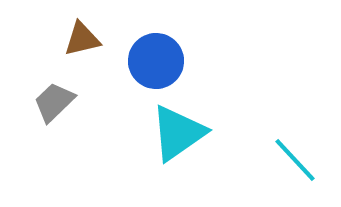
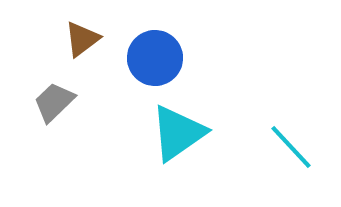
brown triangle: rotated 24 degrees counterclockwise
blue circle: moved 1 px left, 3 px up
cyan line: moved 4 px left, 13 px up
